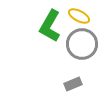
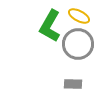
gray circle: moved 4 px left
gray rectangle: rotated 24 degrees clockwise
